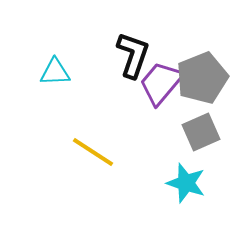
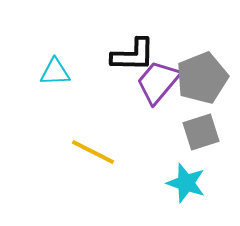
black L-shape: rotated 72 degrees clockwise
purple trapezoid: moved 3 px left, 1 px up
gray square: rotated 6 degrees clockwise
yellow line: rotated 6 degrees counterclockwise
